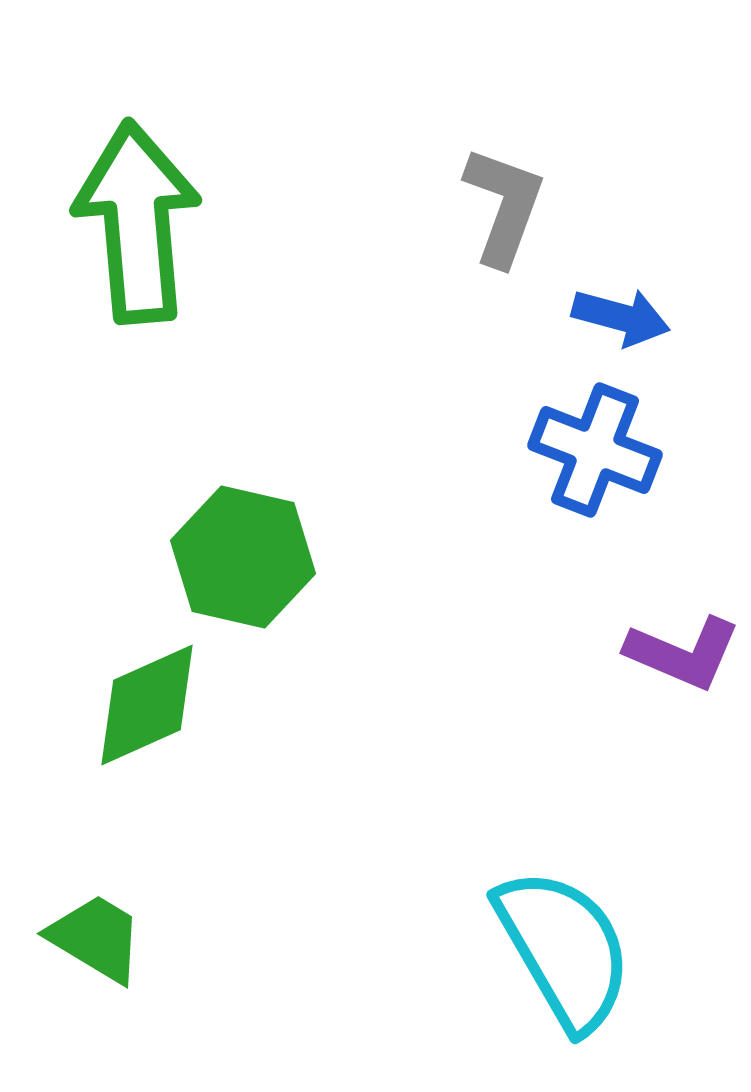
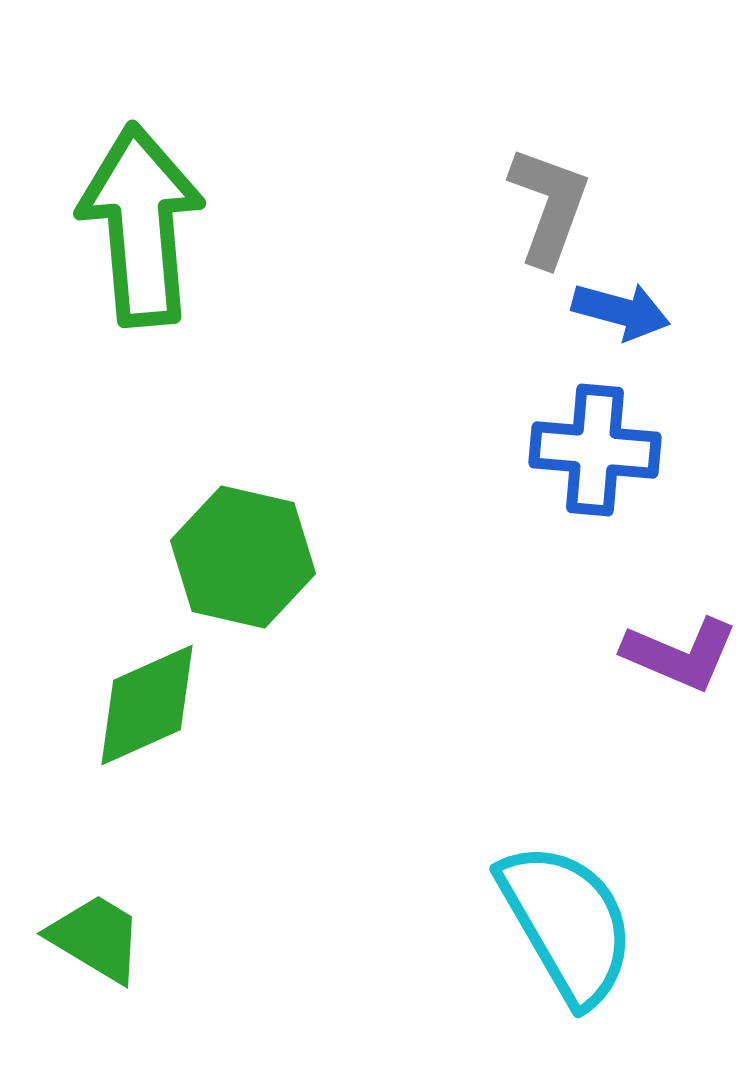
gray L-shape: moved 45 px right
green arrow: moved 4 px right, 3 px down
blue arrow: moved 6 px up
blue cross: rotated 16 degrees counterclockwise
purple L-shape: moved 3 px left, 1 px down
cyan semicircle: moved 3 px right, 26 px up
